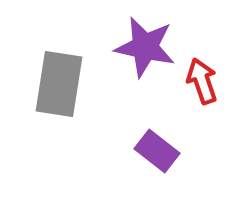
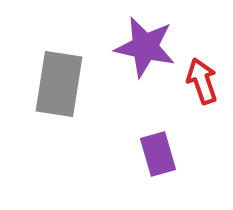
purple rectangle: moved 1 px right, 3 px down; rotated 36 degrees clockwise
